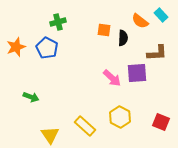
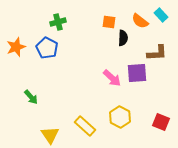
orange square: moved 5 px right, 8 px up
green arrow: rotated 28 degrees clockwise
